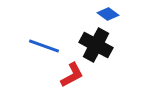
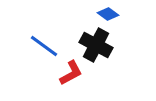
blue line: rotated 16 degrees clockwise
red L-shape: moved 1 px left, 2 px up
